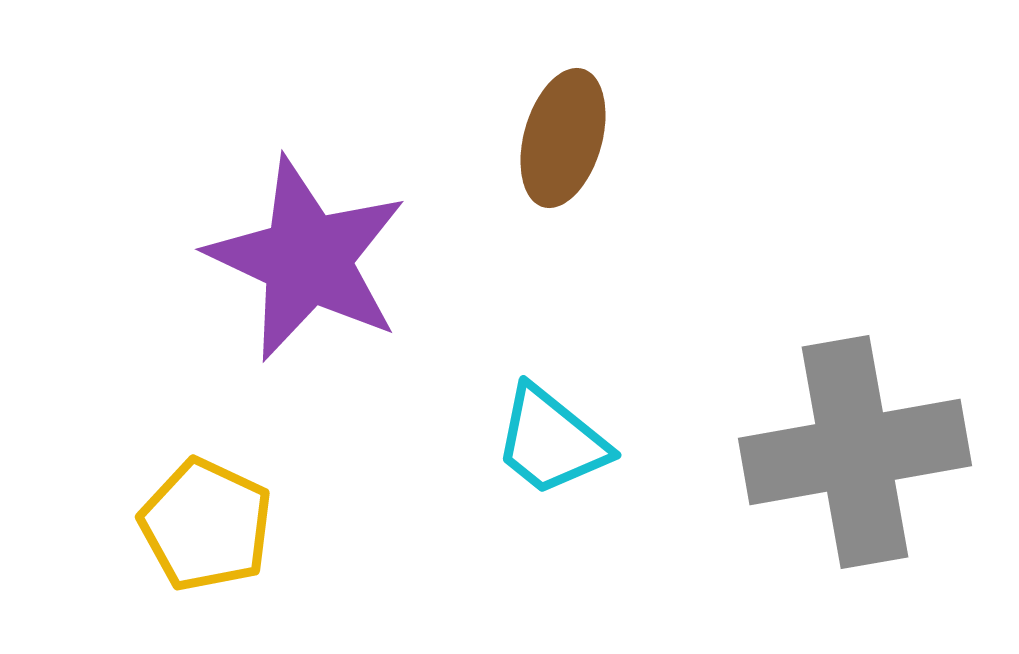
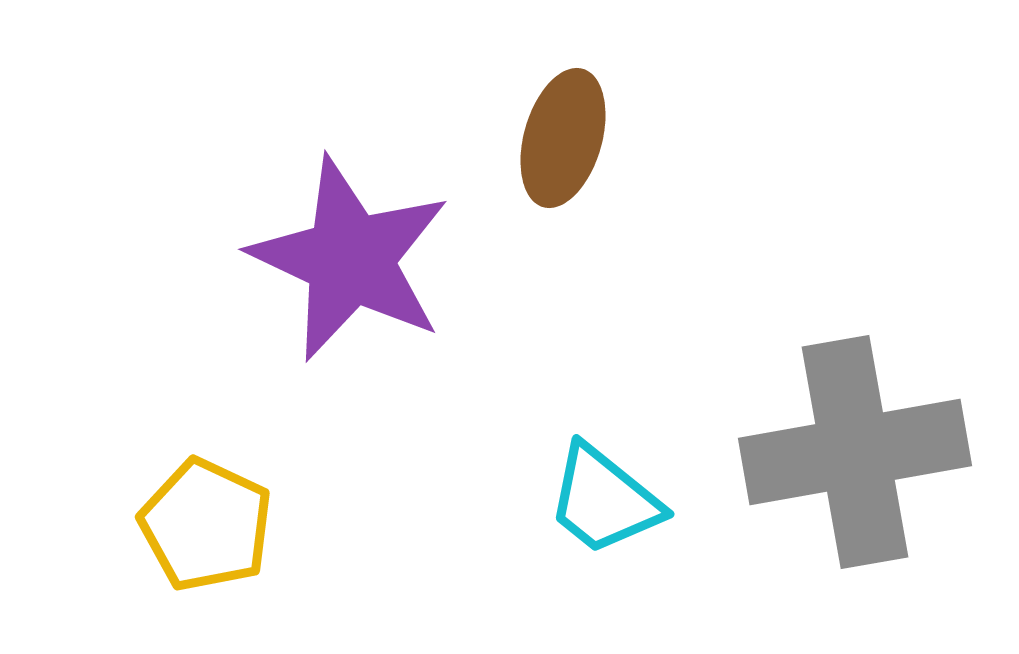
purple star: moved 43 px right
cyan trapezoid: moved 53 px right, 59 px down
